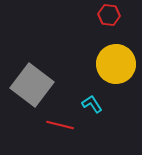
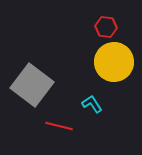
red hexagon: moved 3 px left, 12 px down
yellow circle: moved 2 px left, 2 px up
red line: moved 1 px left, 1 px down
